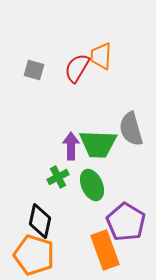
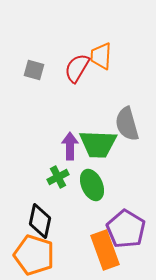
gray semicircle: moved 4 px left, 5 px up
purple arrow: moved 1 px left
purple pentagon: moved 7 px down
